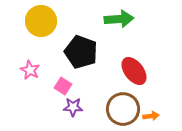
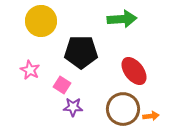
green arrow: moved 3 px right
black pentagon: rotated 20 degrees counterclockwise
pink square: moved 1 px left, 1 px up
